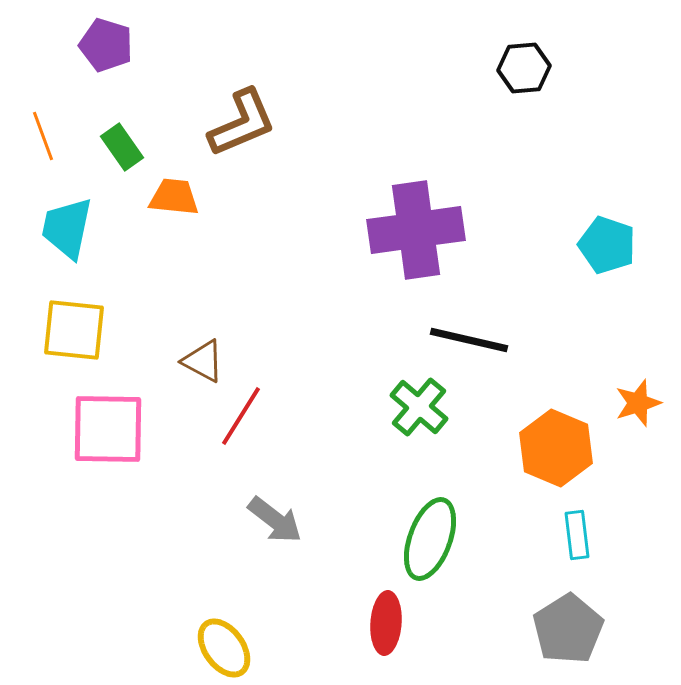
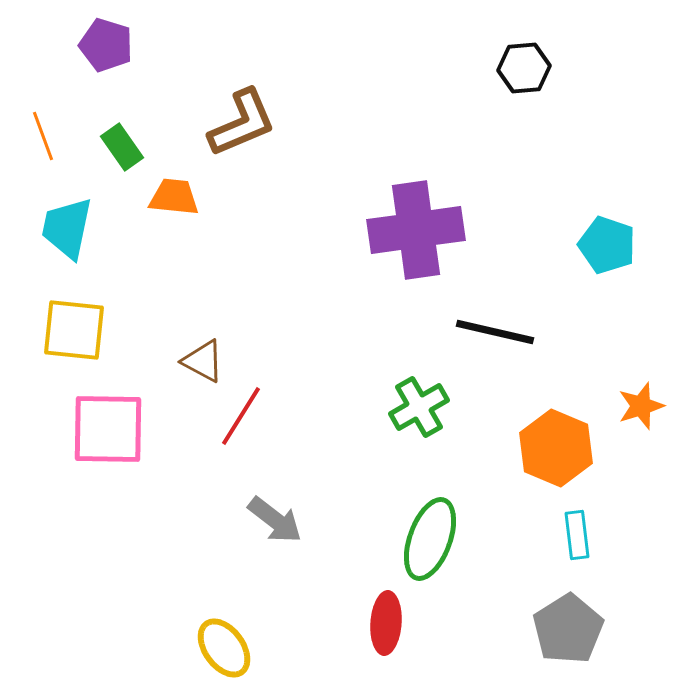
black line: moved 26 px right, 8 px up
orange star: moved 3 px right, 3 px down
green cross: rotated 20 degrees clockwise
